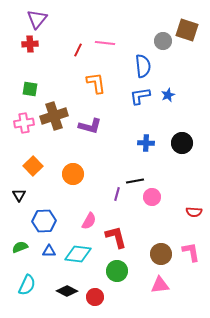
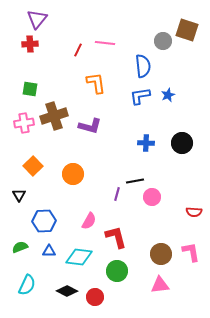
cyan diamond: moved 1 px right, 3 px down
